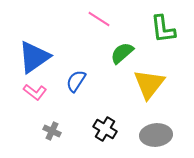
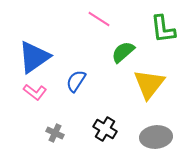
green semicircle: moved 1 px right, 1 px up
gray cross: moved 3 px right, 2 px down
gray ellipse: moved 2 px down
